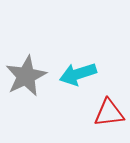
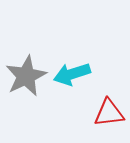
cyan arrow: moved 6 px left
